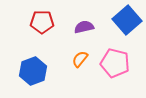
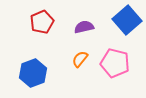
red pentagon: rotated 25 degrees counterclockwise
blue hexagon: moved 2 px down
